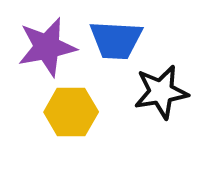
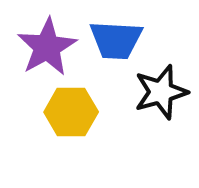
purple star: rotated 18 degrees counterclockwise
black star: rotated 6 degrees counterclockwise
